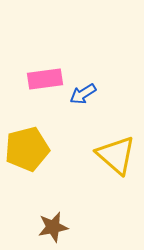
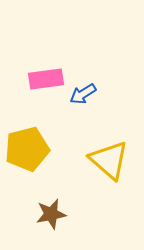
pink rectangle: moved 1 px right
yellow triangle: moved 7 px left, 5 px down
brown star: moved 2 px left, 13 px up
